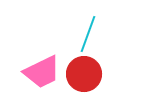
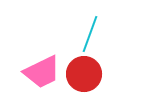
cyan line: moved 2 px right
